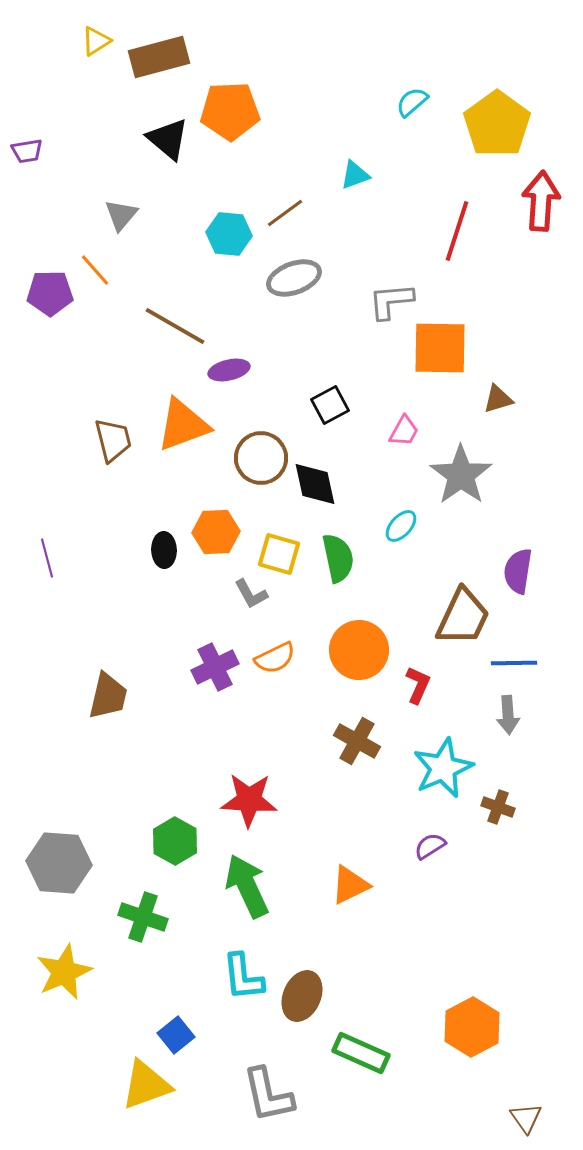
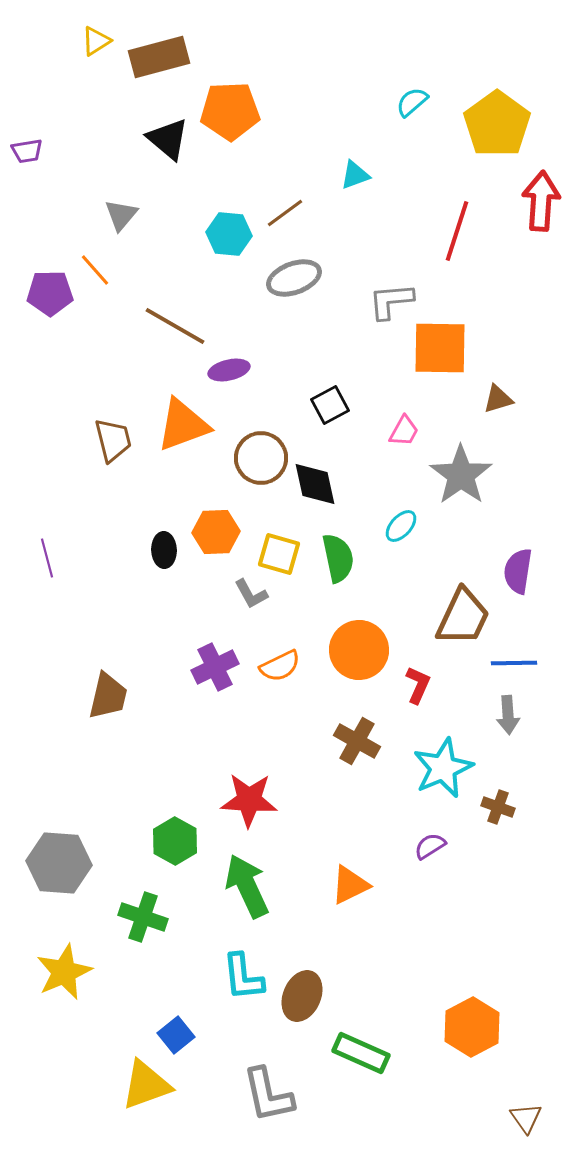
orange semicircle at (275, 658): moved 5 px right, 8 px down
